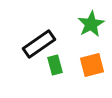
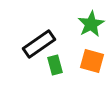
orange square: moved 4 px up; rotated 30 degrees clockwise
